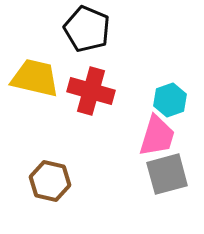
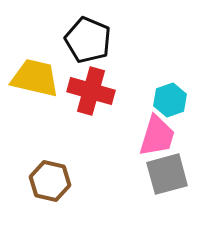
black pentagon: moved 1 px right, 11 px down
